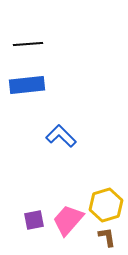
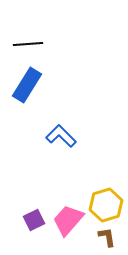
blue rectangle: rotated 52 degrees counterclockwise
purple square: rotated 15 degrees counterclockwise
